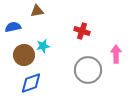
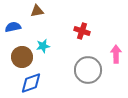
brown circle: moved 2 px left, 2 px down
